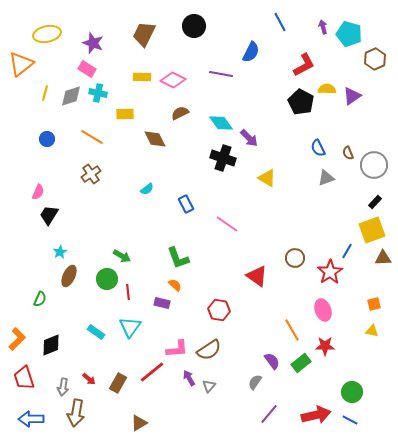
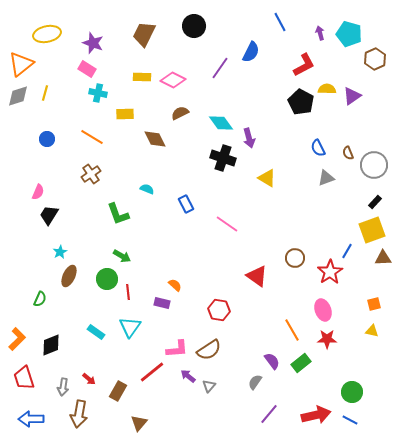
purple arrow at (323, 27): moved 3 px left, 6 px down
purple line at (221, 74): moved 1 px left, 6 px up; rotated 65 degrees counterclockwise
gray diamond at (71, 96): moved 53 px left
purple arrow at (249, 138): rotated 30 degrees clockwise
cyan semicircle at (147, 189): rotated 120 degrees counterclockwise
green L-shape at (178, 258): moved 60 px left, 44 px up
red star at (325, 346): moved 2 px right, 7 px up
purple arrow at (189, 378): moved 1 px left, 2 px up; rotated 21 degrees counterclockwise
brown rectangle at (118, 383): moved 8 px down
brown arrow at (76, 413): moved 3 px right, 1 px down
brown triangle at (139, 423): rotated 18 degrees counterclockwise
